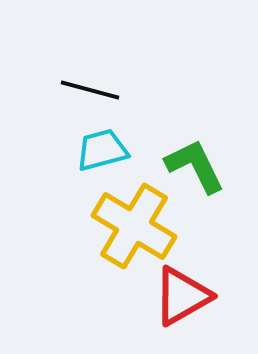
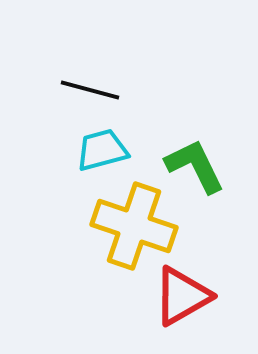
yellow cross: rotated 12 degrees counterclockwise
